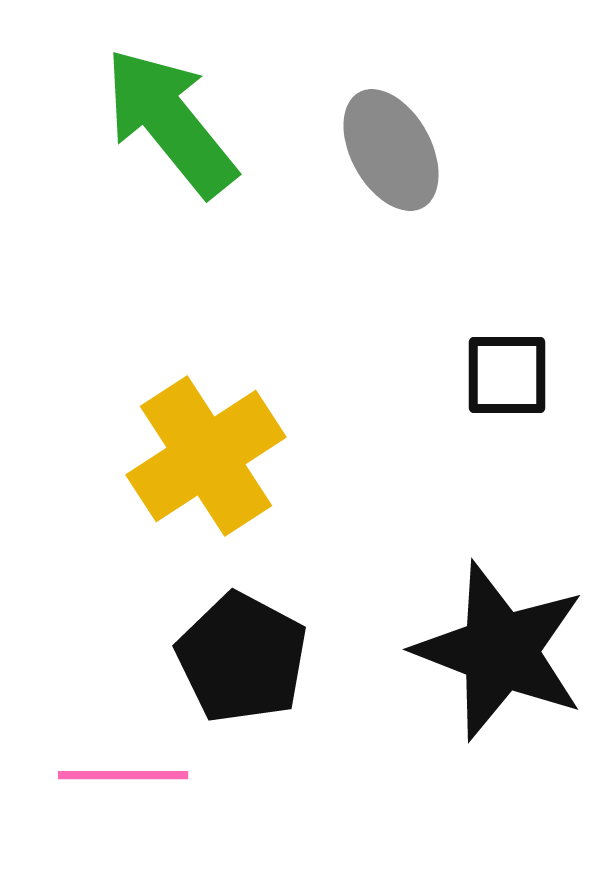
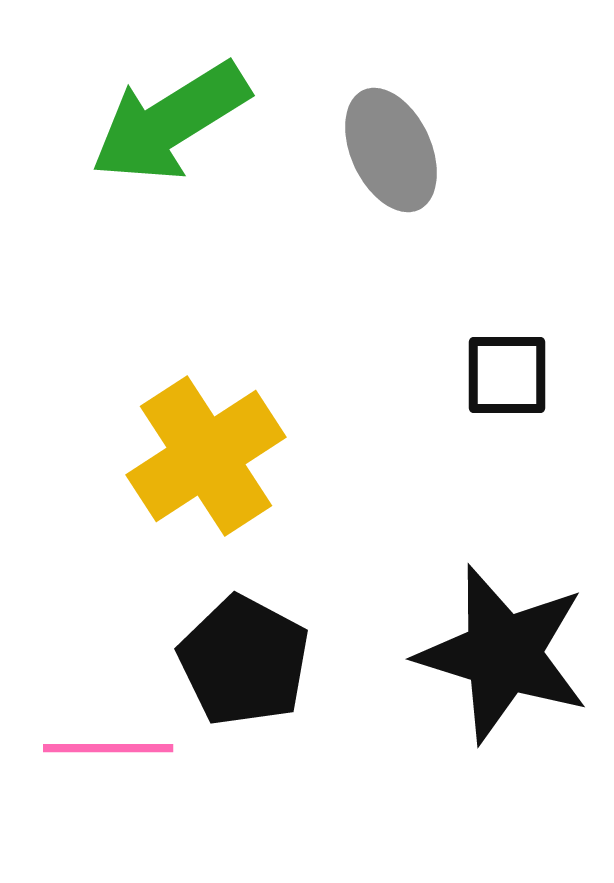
green arrow: rotated 83 degrees counterclockwise
gray ellipse: rotated 4 degrees clockwise
black star: moved 3 px right, 3 px down; rotated 4 degrees counterclockwise
black pentagon: moved 2 px right, 3 px down
pink line: moved 15 px left, 27 px up
